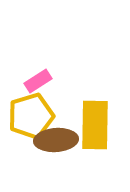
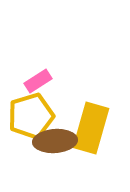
yellow rectangle: moved 4 px left, 3 px down; rotated 15 degrees clockwise
brown ellipse: moved 1 px left, 1 px down
